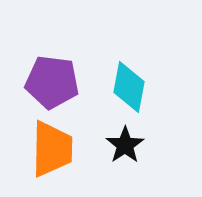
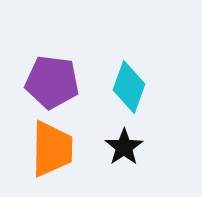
cyan diamond: rotated 9 degrees clockwise
black star: moved 1 px left, 2 px down
